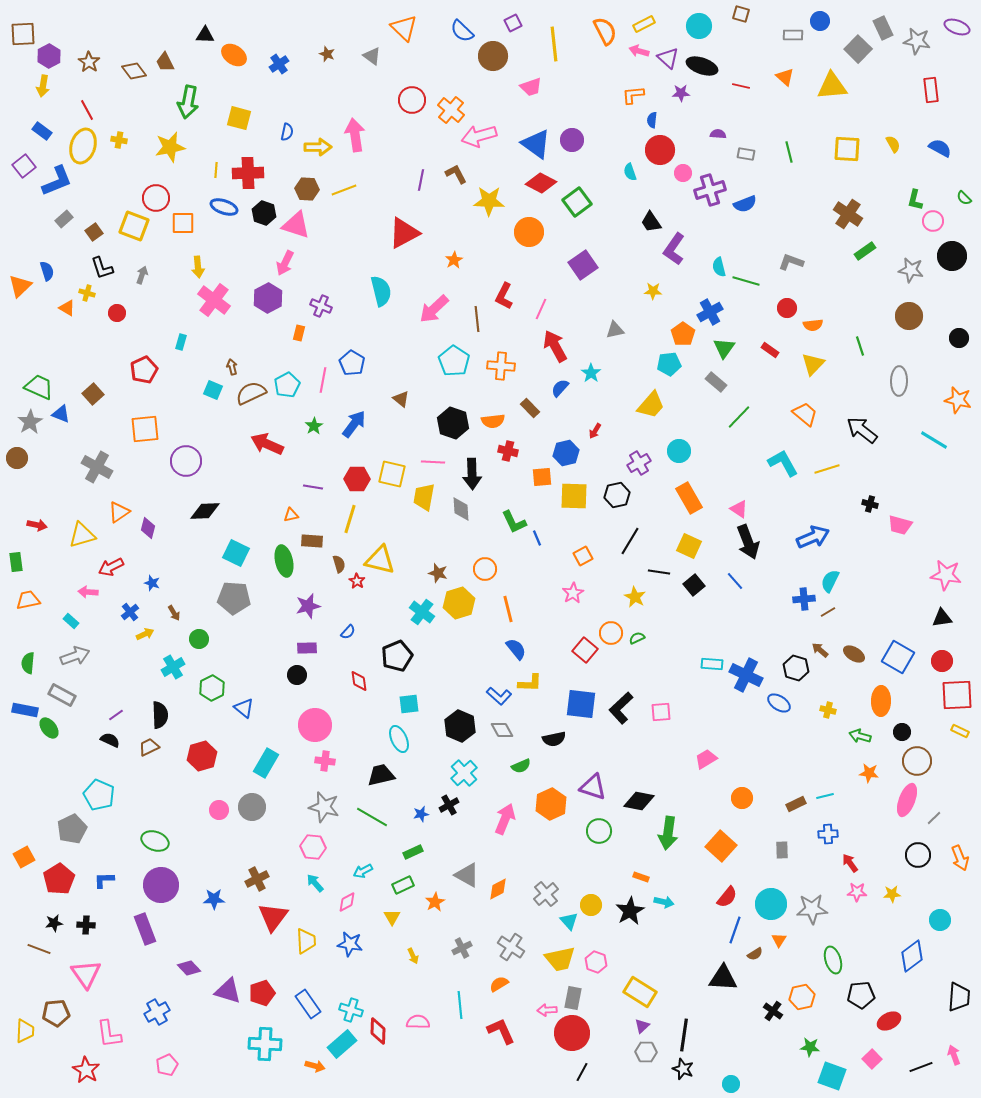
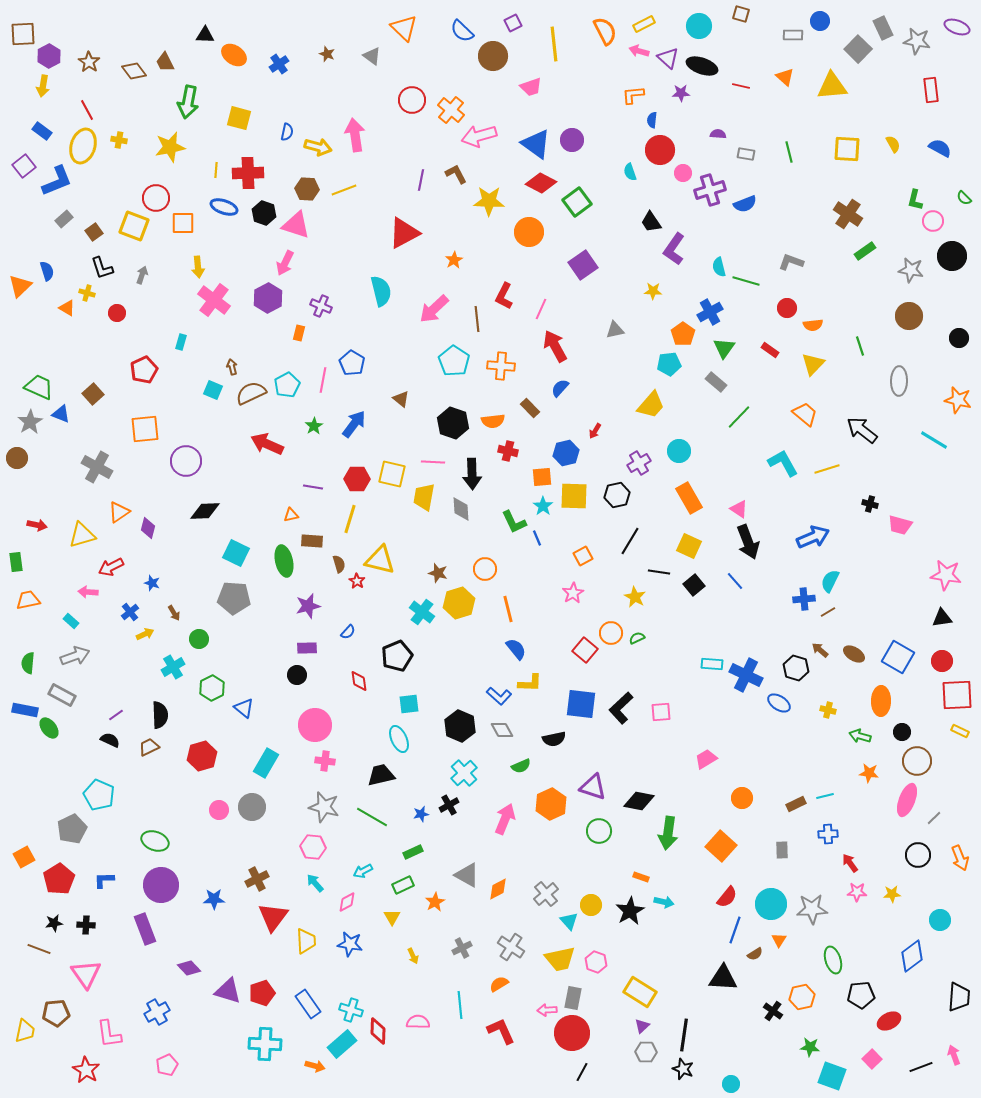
yellow arrow at (318, 147): rotated 16 degrees clockwise
cyan star at (591, 373): moved 48 px left, 133 px down
yellow trapezoid at (25, 1031): rotated 10 degrees clockwise
